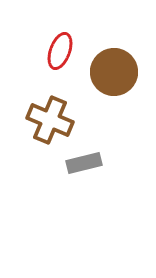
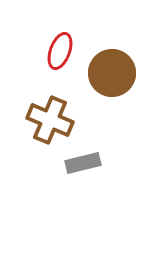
brown circle: moved 2 px left, 1 px down
gray rectangle: moved 1 px left
